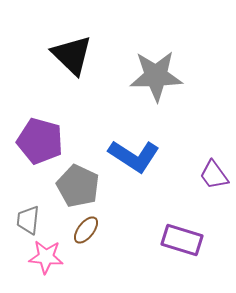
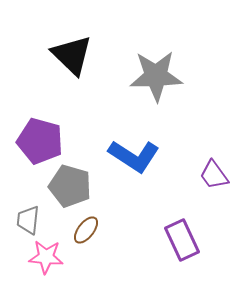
gray pentagon: moved 8 px left; rotated 9 degrees counterclockwise
purple rectangle: rotated 48 degrees clockwise
